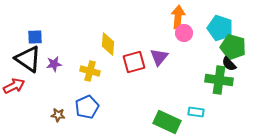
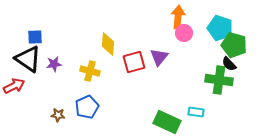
green pentagon: moved 1 px right, 2 px up
